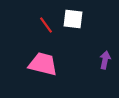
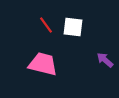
white square: moved 8 px down
purple arrow: rotated 60 degrees counterclockwise
